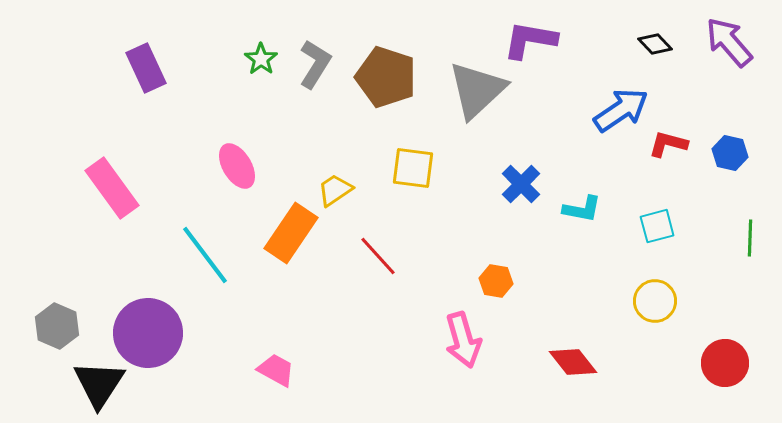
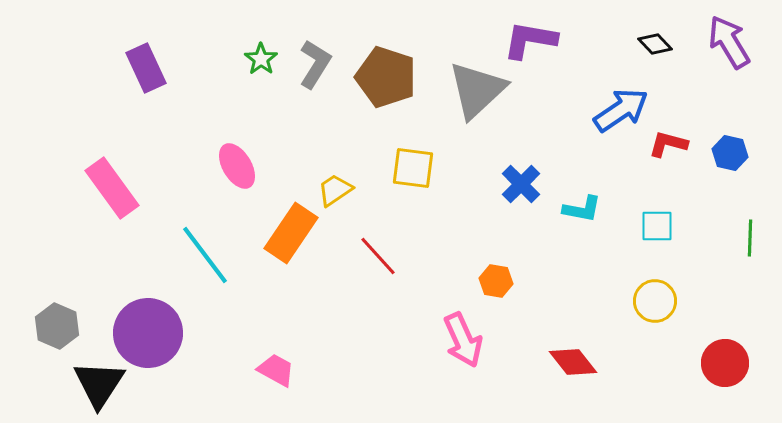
purple arrow: rotated 10 degrees clockwise
cyan square: rotated 15 degrees clockwise
pink arrow: rotated 8 degrees counterclockwise
